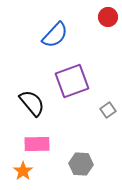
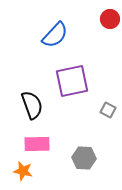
red circle: moved 2 px right, 2 px down
purple square: rotated 8 degrees clockwise
black semicircle: moved 2 px down; rotated 20 degrees clockwise
gray square: rotated 28 degrees counterclockwise
gray hexagon: moved 3 px right, 6 px up
orange star: rotated 24 degrees counterclockwise
